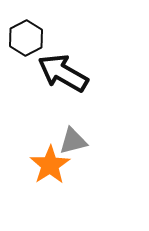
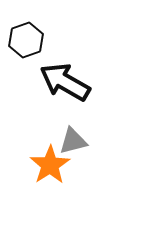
black hexagon: moved 2 px down; rotated 8 degrees clockwise
black arrow: moved 2 px right, 9 px down
